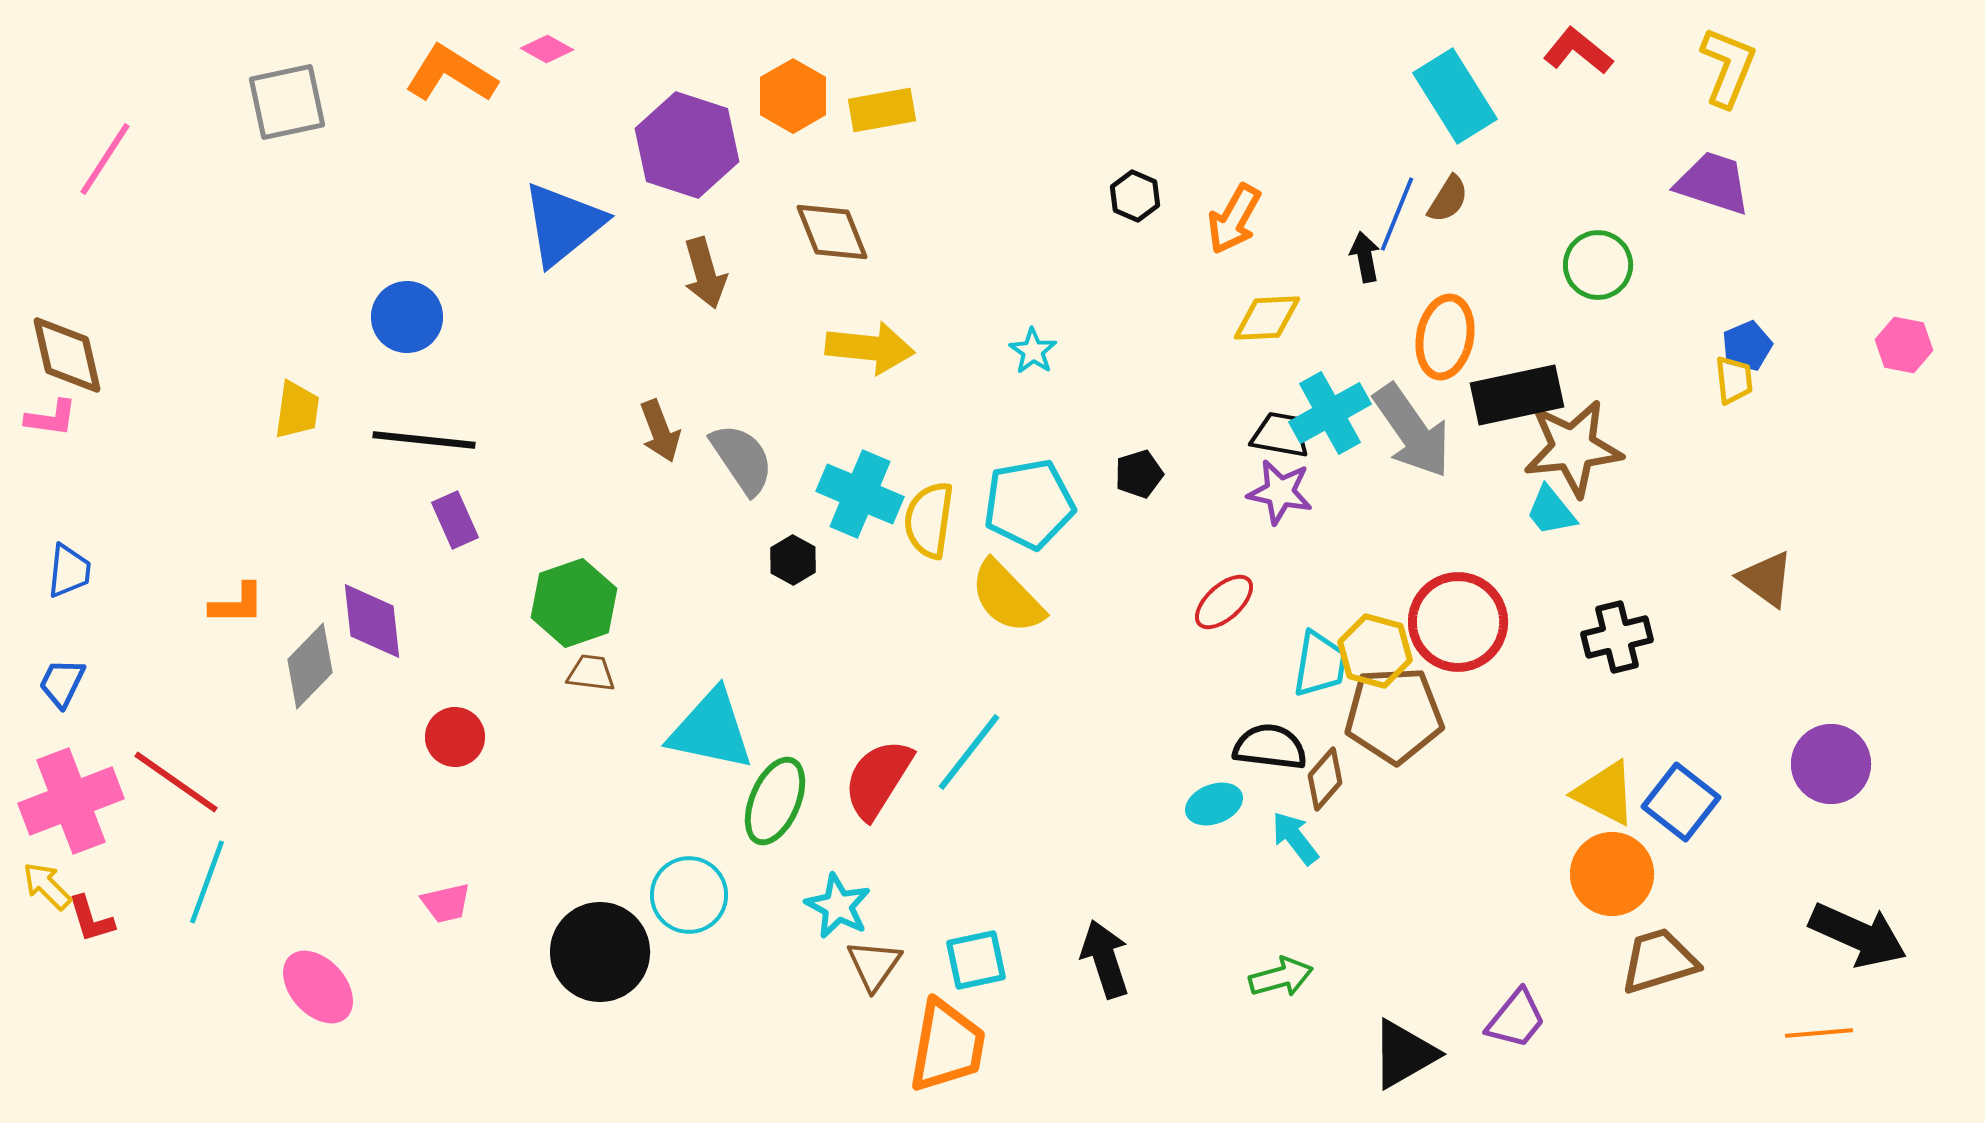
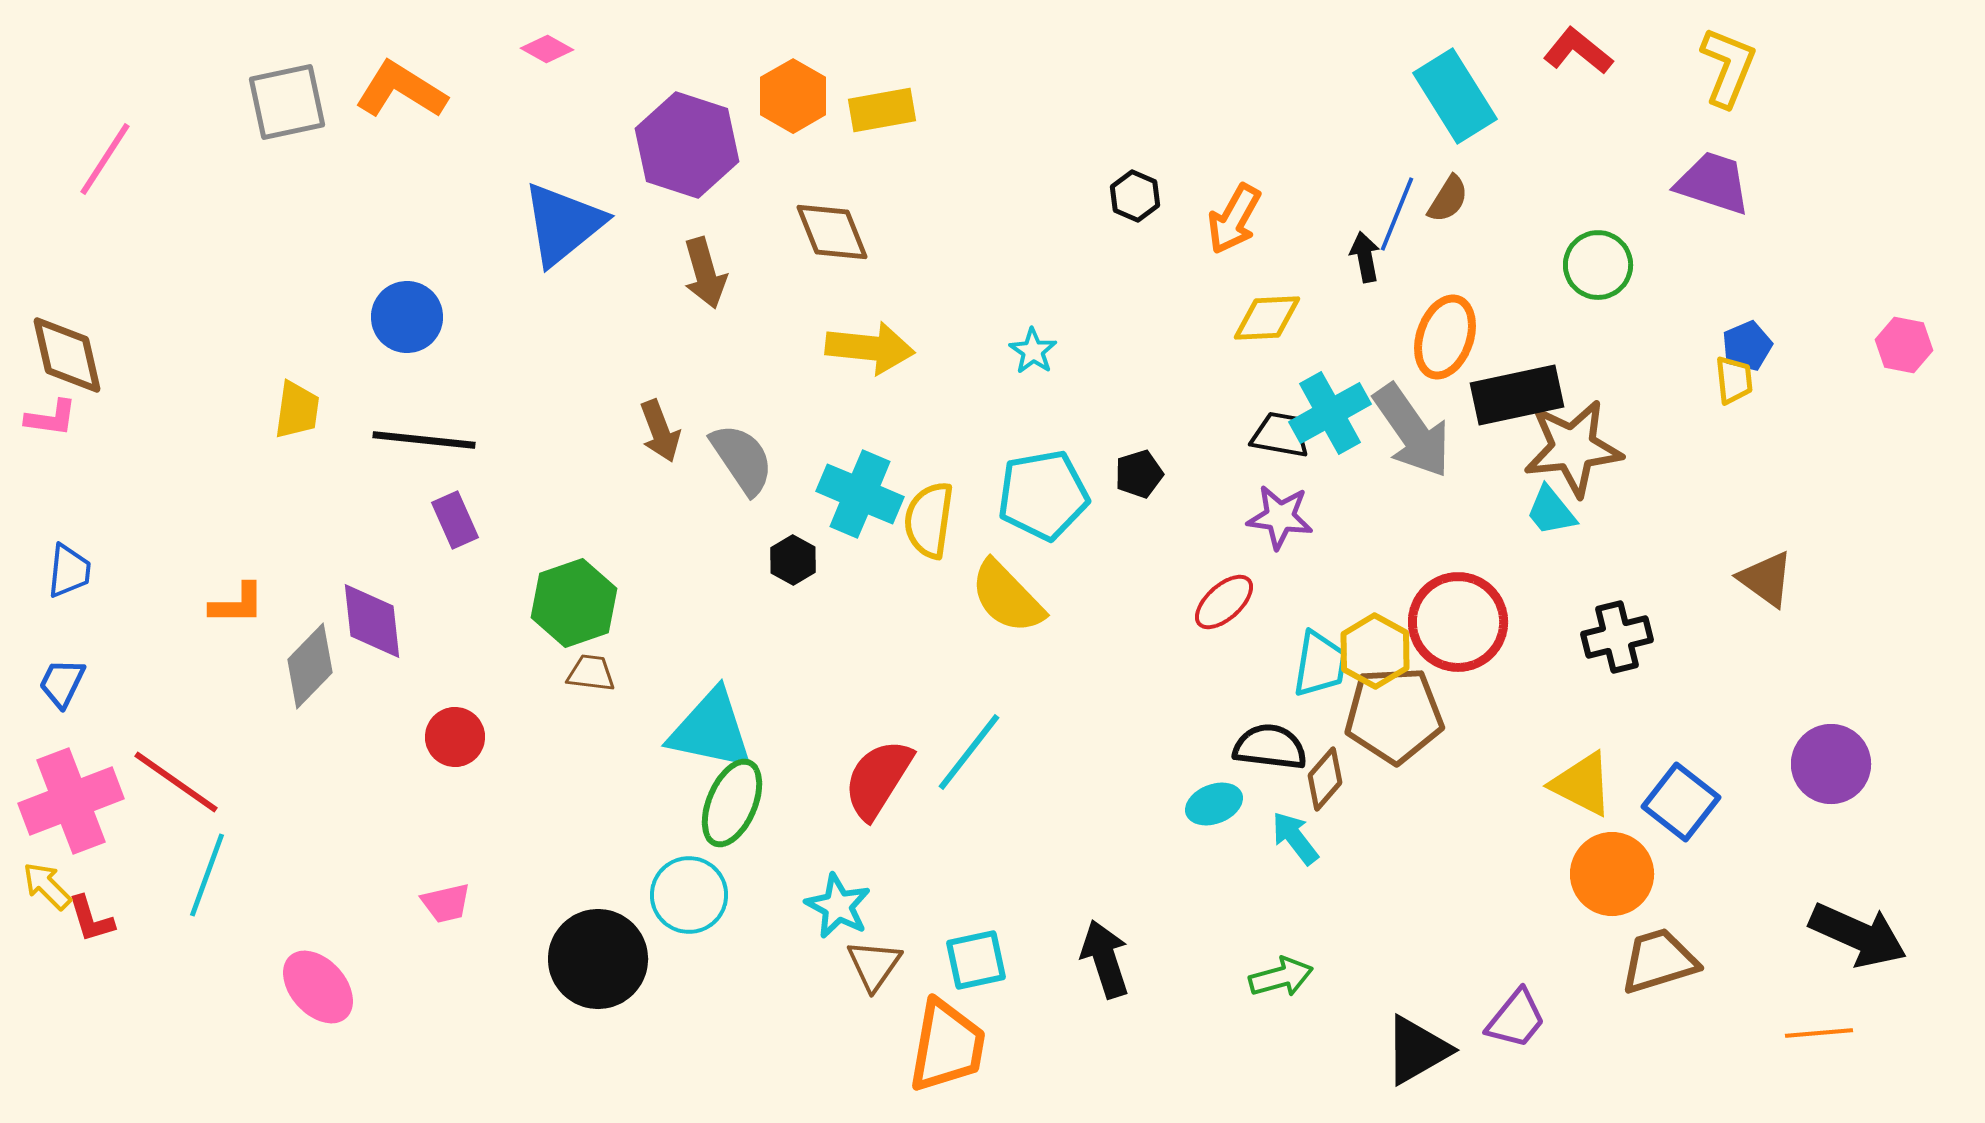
orange L-shape at (451, 74): moved 50 px left, 16 px down
orange ellipse at (1445, 337): rotated 8 degrees clockwise
purple star at (1280, 492): moved 25 px down; rotated 4 degrees counterclockwise
cyan pentagon at (1029, 504): moved 14 px right, 9 px up
yellow hexagon at (1375, 651): rotated 14 degrees clockwise
yellow triangle at (1605, 793): moved 23 px left, 9 px up
green ellipse at (775, 801): moved 43 px left, 2 px down
cyan line at (207, 882): moved 7 px up
black circle at (600, 952): moved 2 px left, 7 px down
black triangle at (1404, 1054): moved 13 px right, 4 px up
